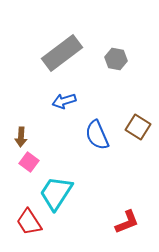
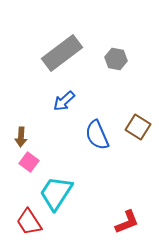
blue arrow: rotated 25 degrees counterclockwise
